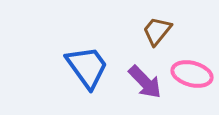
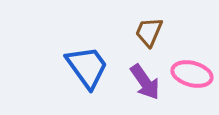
brown trapezoid: moved 8 px left, 1 px down; rotated 16 degrees counterclockwise
purple arrow: rotated 9 degrees clockwise
